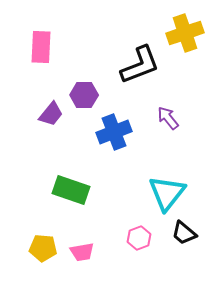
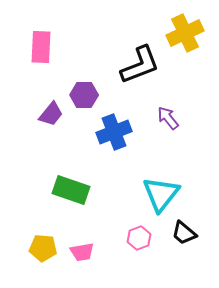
yellow cross: rotated 6 degrees counterclockwise
cyan triangle: moved 6 px left, 1 px down
